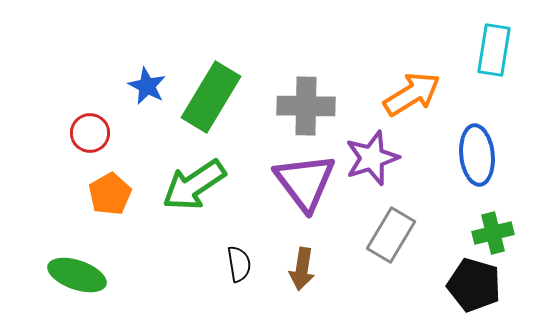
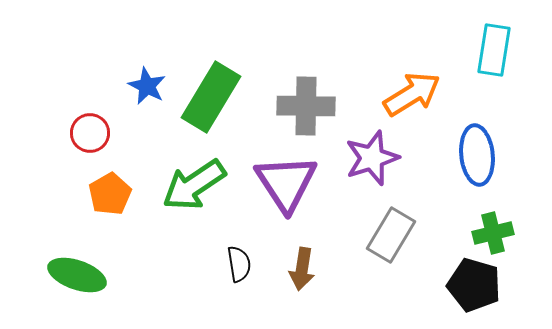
purple triangle: moved 19 px left, 1 px down; rotated 4 degrees clockwise
